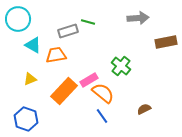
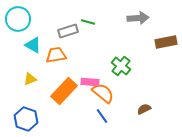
pink rectangle: moved 1 px right, 2 px down; rotated 36 degrees clockwise
